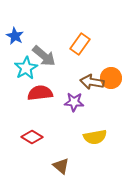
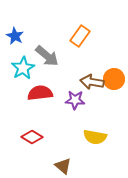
orange rectangle: moved 8 px up
gray arrow: moved 3 px right
cyan star: moved 3 px left
orange circle: moved 3 px right, 1 px down
purple star: moved 1 px right, 2 px up
yellow semicircle: rotated 20 degrees clockwise
brown triangle: moved 2 px right
